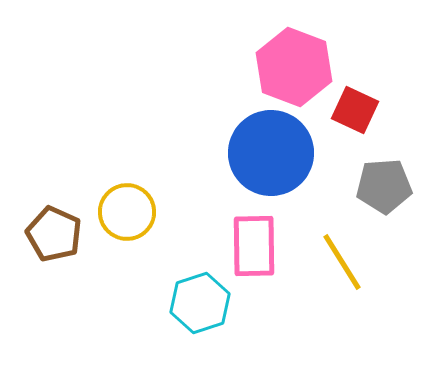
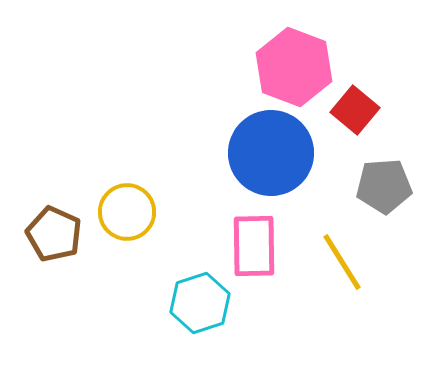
red square: rotated 15 degrees clockwise
